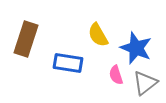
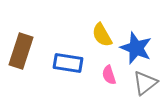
yellow semicircle: moved 4 px right
brown rectangle: moved 5 px left, 12 px down
pink semicircle: moved 7 px left
